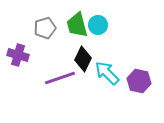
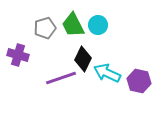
green trapezoid: moved 4 px left; rotated 12 degrees counterclockwise
cyan arrow: rotated 20 degrees counterclockwise
purple line: moved 1 px right
